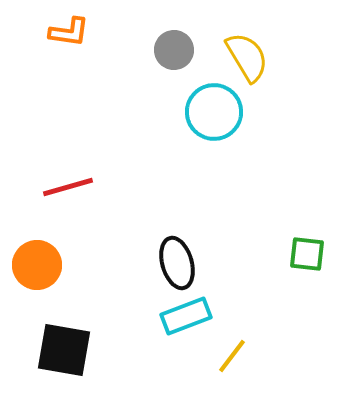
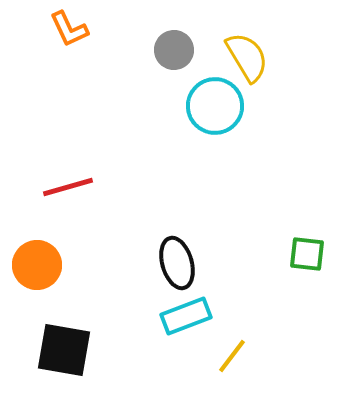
orange L-shape: moved 3 px up; rotated 57 degrees clockwise
cyan circle: moved 1 px right, 6 px up
